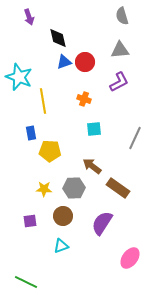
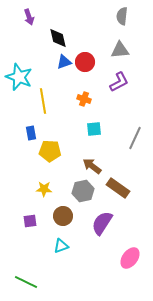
gray semicircle: rotated 24 degrees clockwise
gray hexagon: moved 9 px right, 3 px down; rotated 10 degrees counterclockwise
